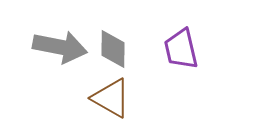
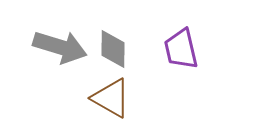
gray arrow: rotated 6 degrees clockwise
